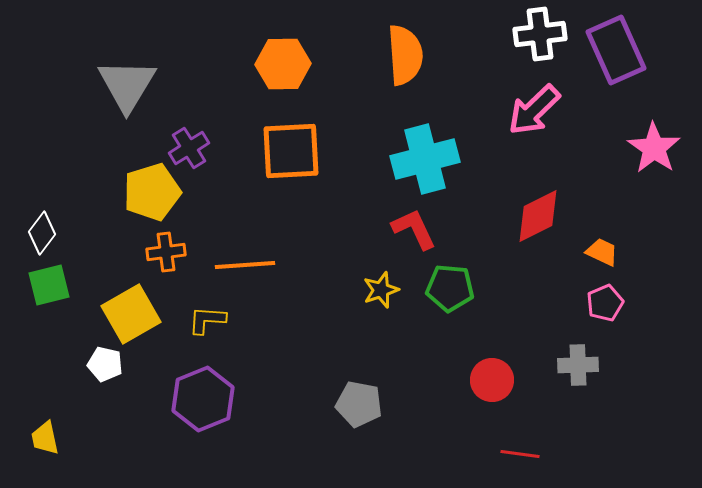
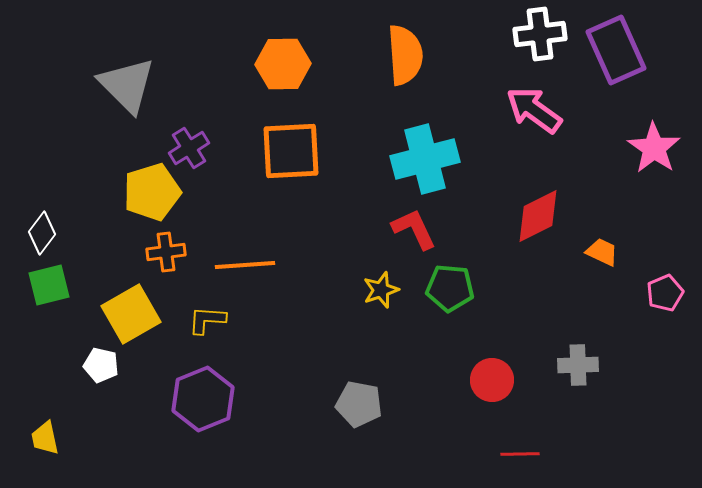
gray triangle: rotated 16 degrees counterclockwise
pink arrow: rotated 80 degrees clockwise
pink pentagon: moved 60 px right, 10 px up
white pentagon: moved 4 px left, 1 px down
red line: rotated 9 degrees counterclockwise
